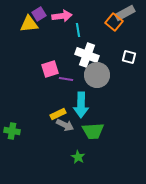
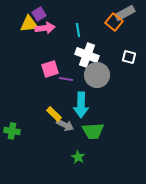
pink arrow: moved 17 px left, 12 px down
yellow rectangle: moved 4 px left; rotated 70 degrees clockwise
